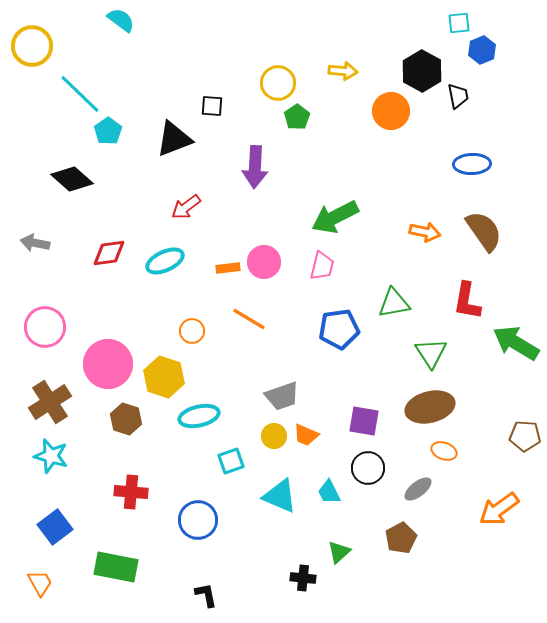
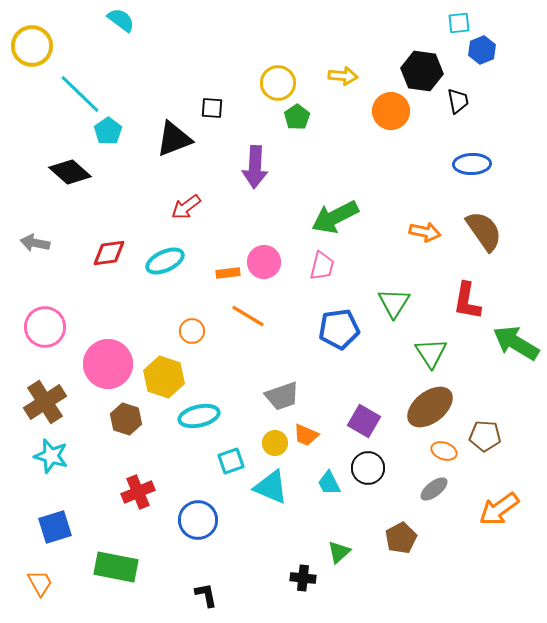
yellow arrow at (343, 71): moved 5 px down
black hexagon at (422, 71): rotated 21 degrees counterclockwise
black trapezoid at (458, 96): moved 5 px down
black square at (212, 106): moved 2 px down
black diamond at (72, 179): moved 2 px left, 7 px up
orange rectangle at (228, 268): moved 5 px down
green triangle at (394, 303): rotated 48 degrees counterclockwise
orange line at (249, 319): moved 1 px left, 3 px up
brown cross at (50, 402): moved 5 px left
brown ellipse at (430, 407): rotated 24 degrees counterclockwise
purple square at (364, 421): rotated 20 degrees clockwise
yellow circle at (274, 436): moved 1 px right, 7 px down
brown pentagon at (525, 436): moved 40 px left
gray ellipse at (418, 489): moved 16 px right
red cross at (131, 492): moved 7 px right; rotated 28 degrees counterclockwise
cyan trapezoid at (329, 492): moved 9 px up
cyan triangle at (280, 496): moved 9 px left, 9 px up
blue square at (55, 527): rotated 20 degrees clockwise
